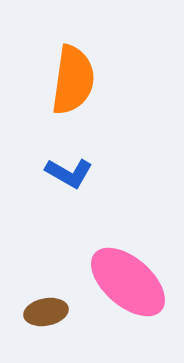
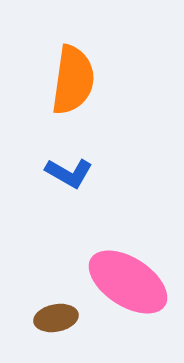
pink ellipse: rotated 8 degrees counterclockwise
brown ellipse: moved 10 px right, 6 px down
